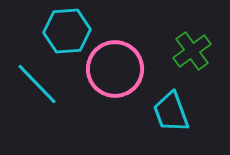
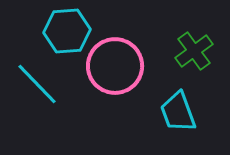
green cross: moved 2 px right
pink circle: moved 3 px up
cyan trapezoid: moved 7 px right
